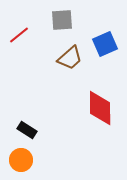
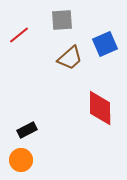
black rectangle: rotated 60 degrees counterclockwise
